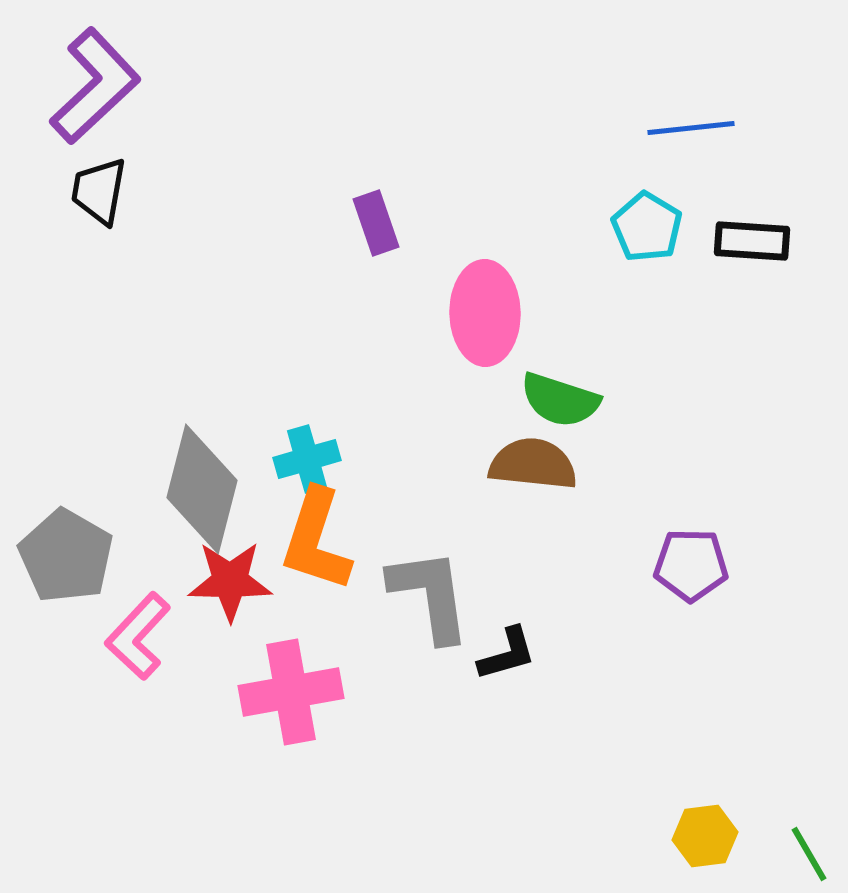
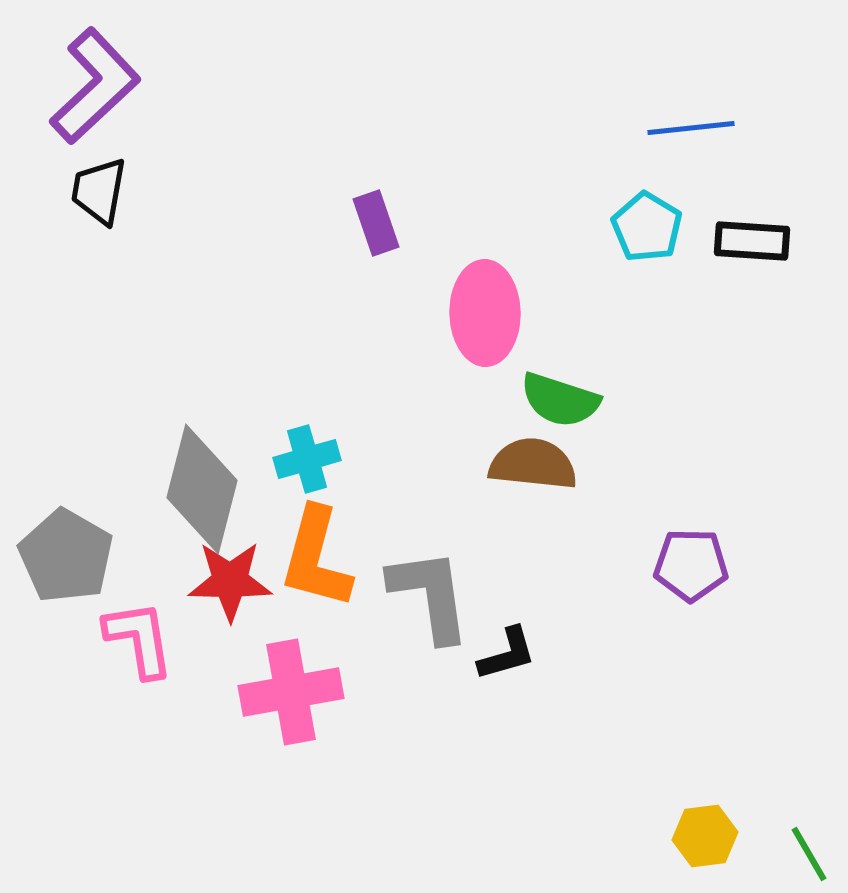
orange L-shape: moved 18 px down; rotated 3 degrees counterclockwise
pink L-shape: moved 1 px right, 3 px down; rotated 128 degrees clockwise
